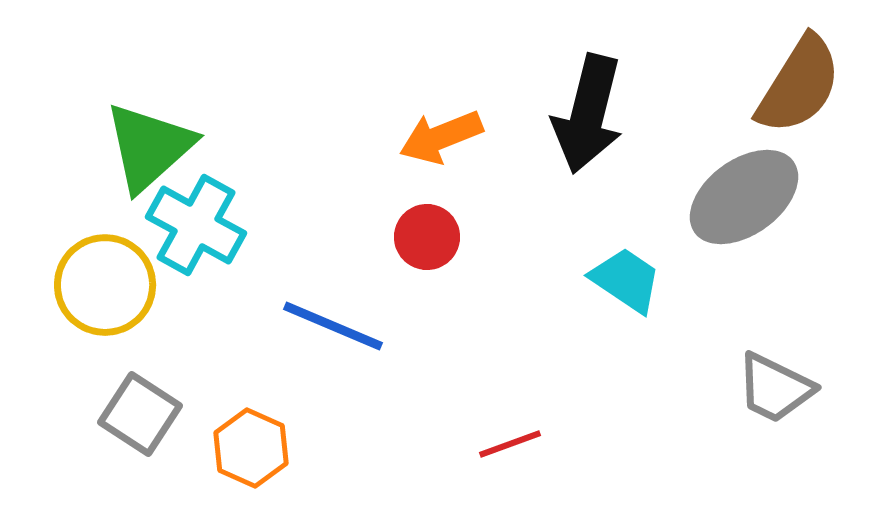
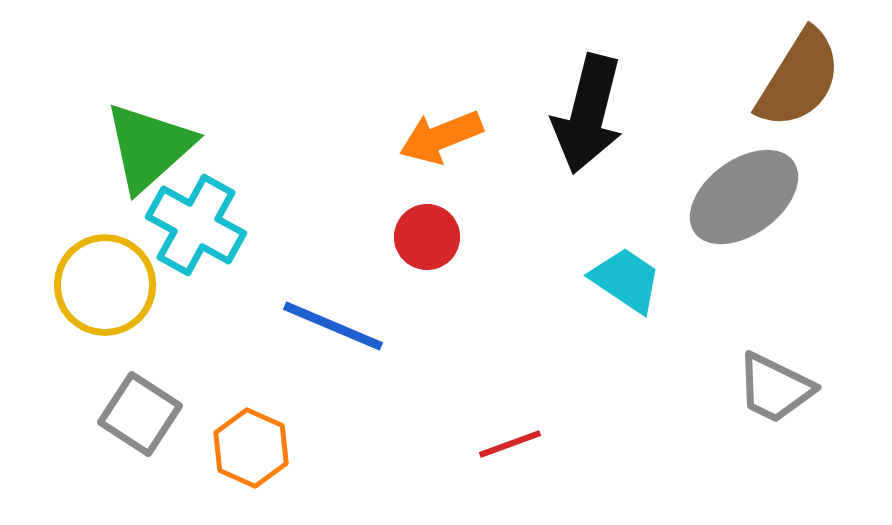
brown semicircle: moved 6 px up
